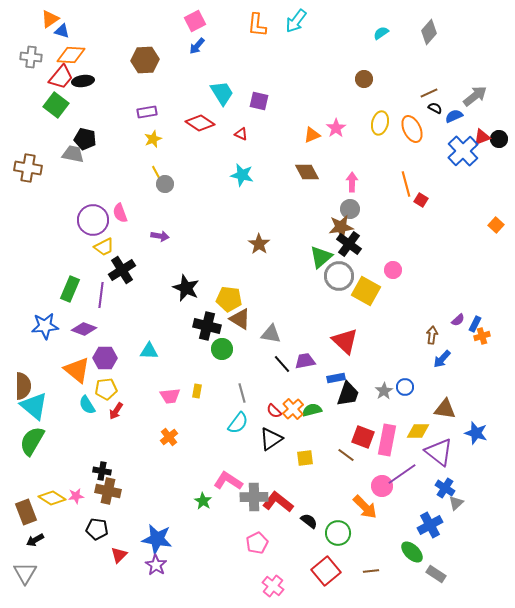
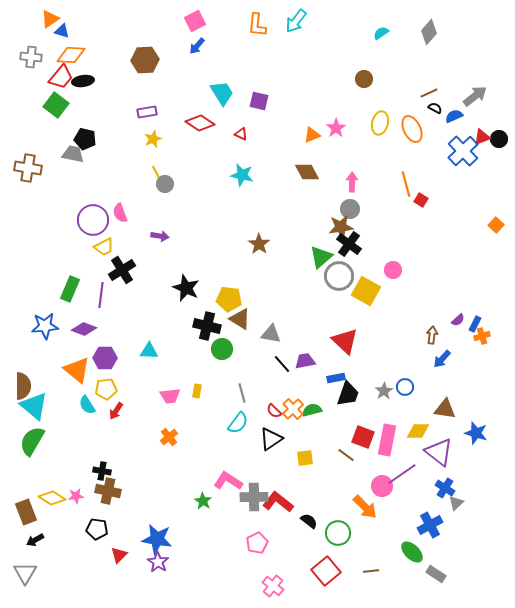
purple star at (156, 565): moved 2 px right, 3 px up
